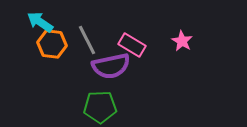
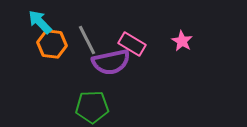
cyan arrow: rotated 12 degrees clockwise
pink rectangle: moved 1 px up
purple semicircle: moved 4 px up
green pentagon: moved 8 px left
